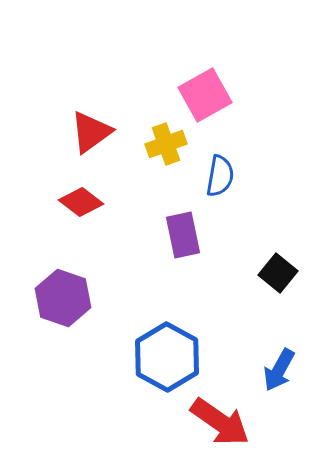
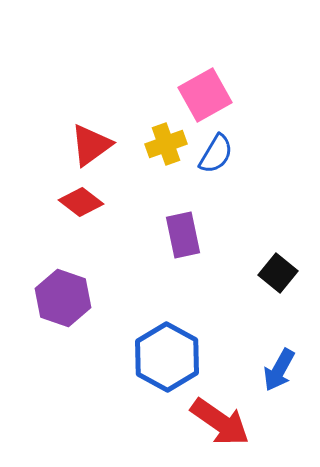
red triangle: moved 13 px down
blue semicircle: moved 4 px left, 22 px up; rotated 21 degrees clockwise
